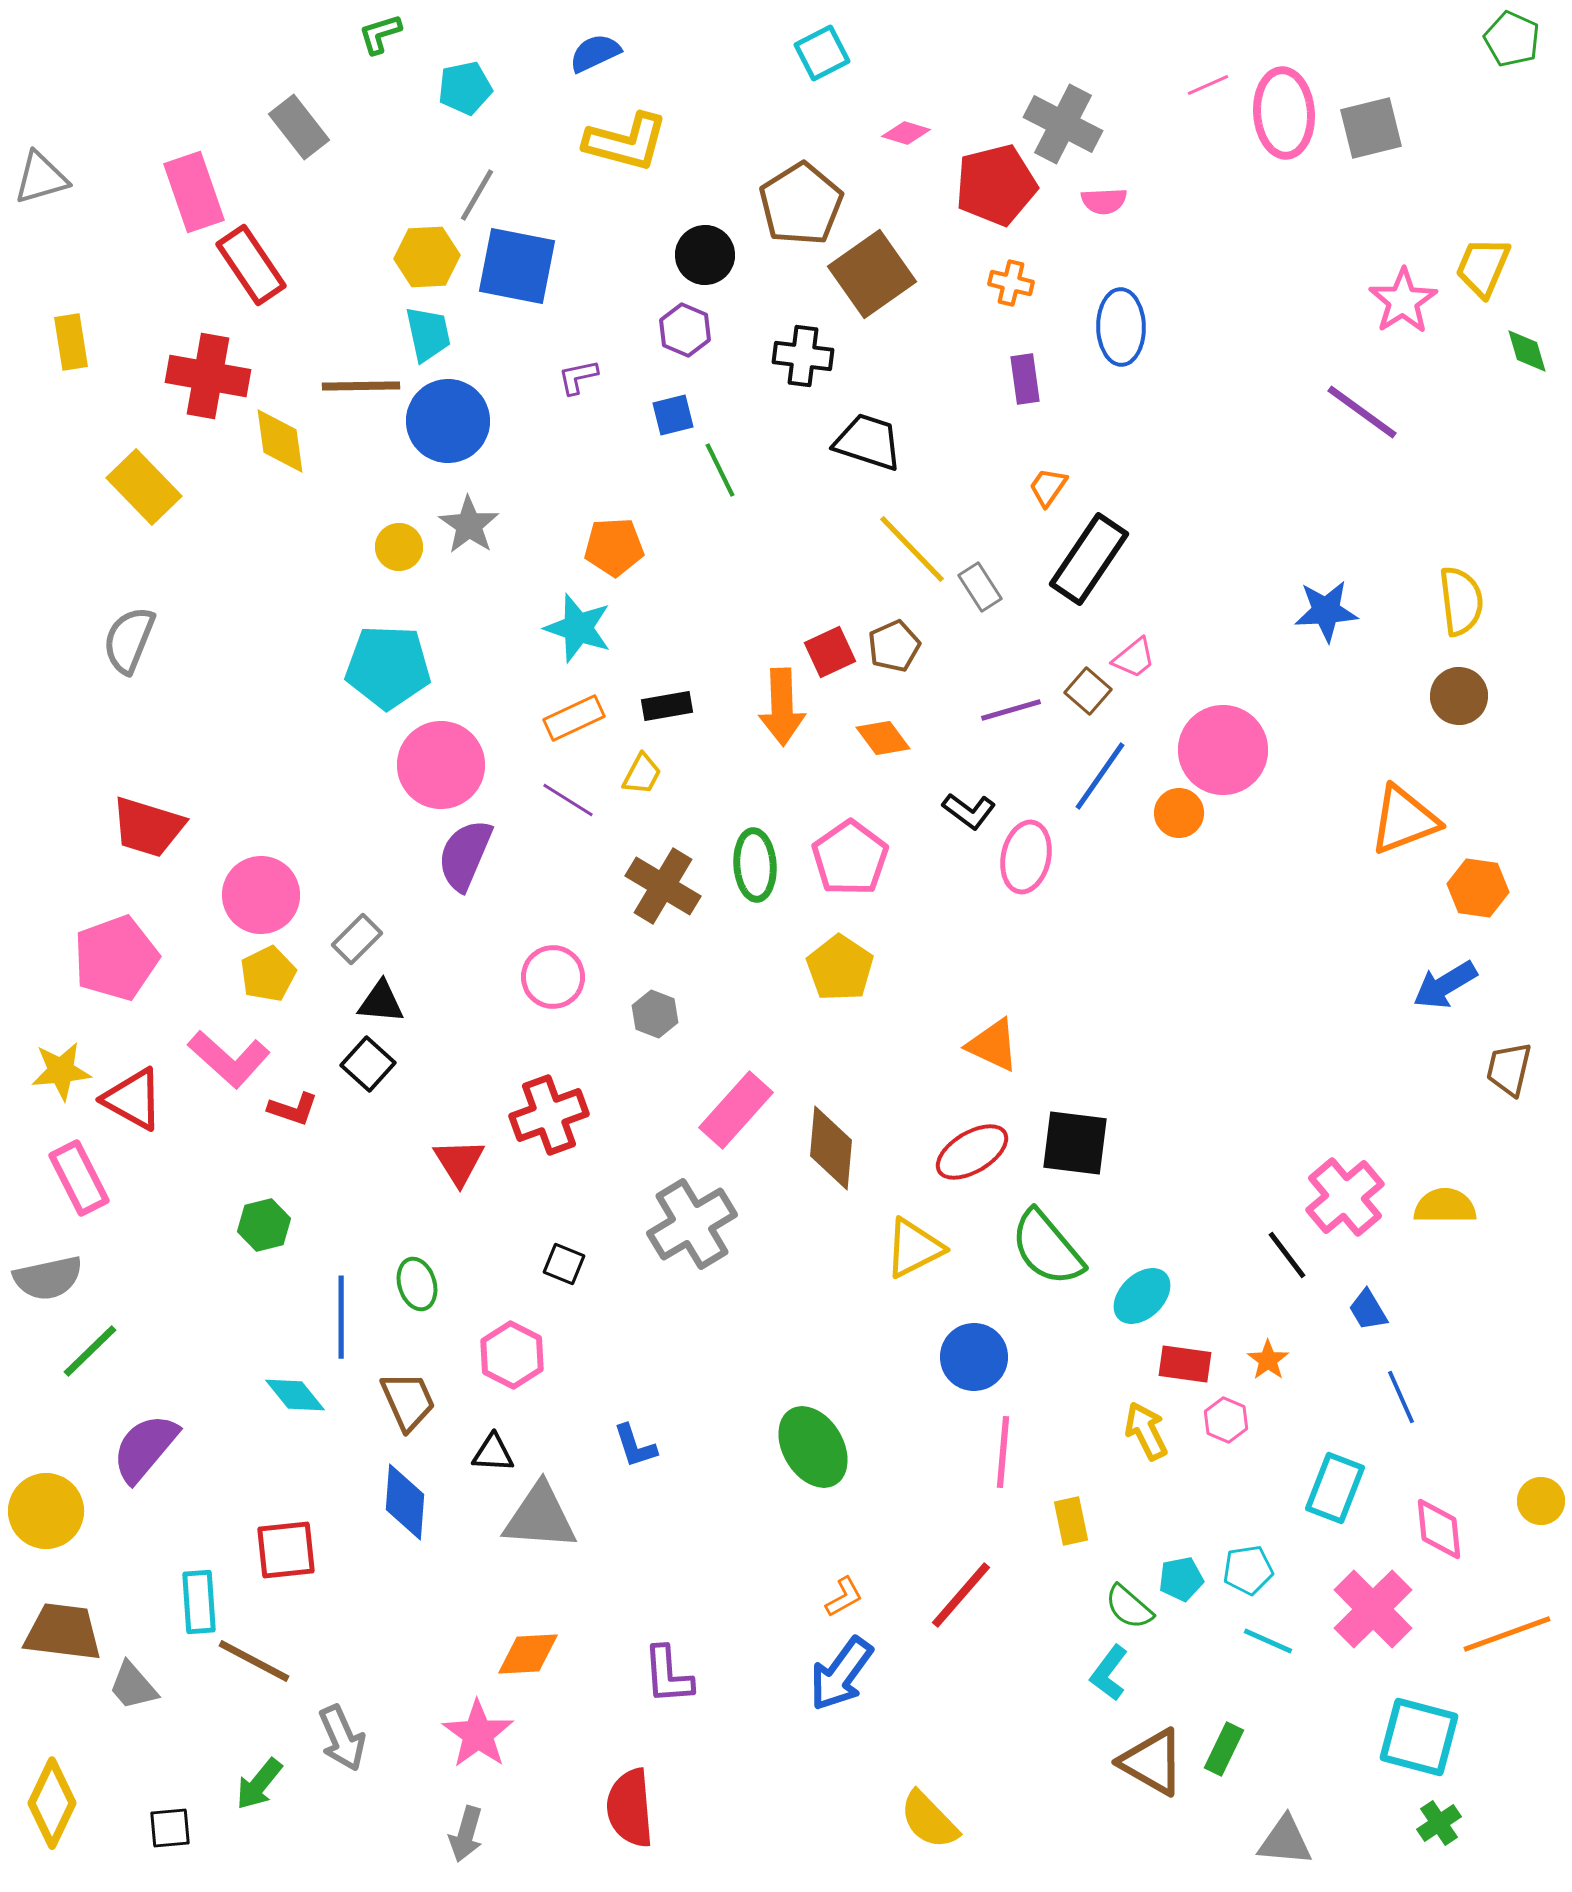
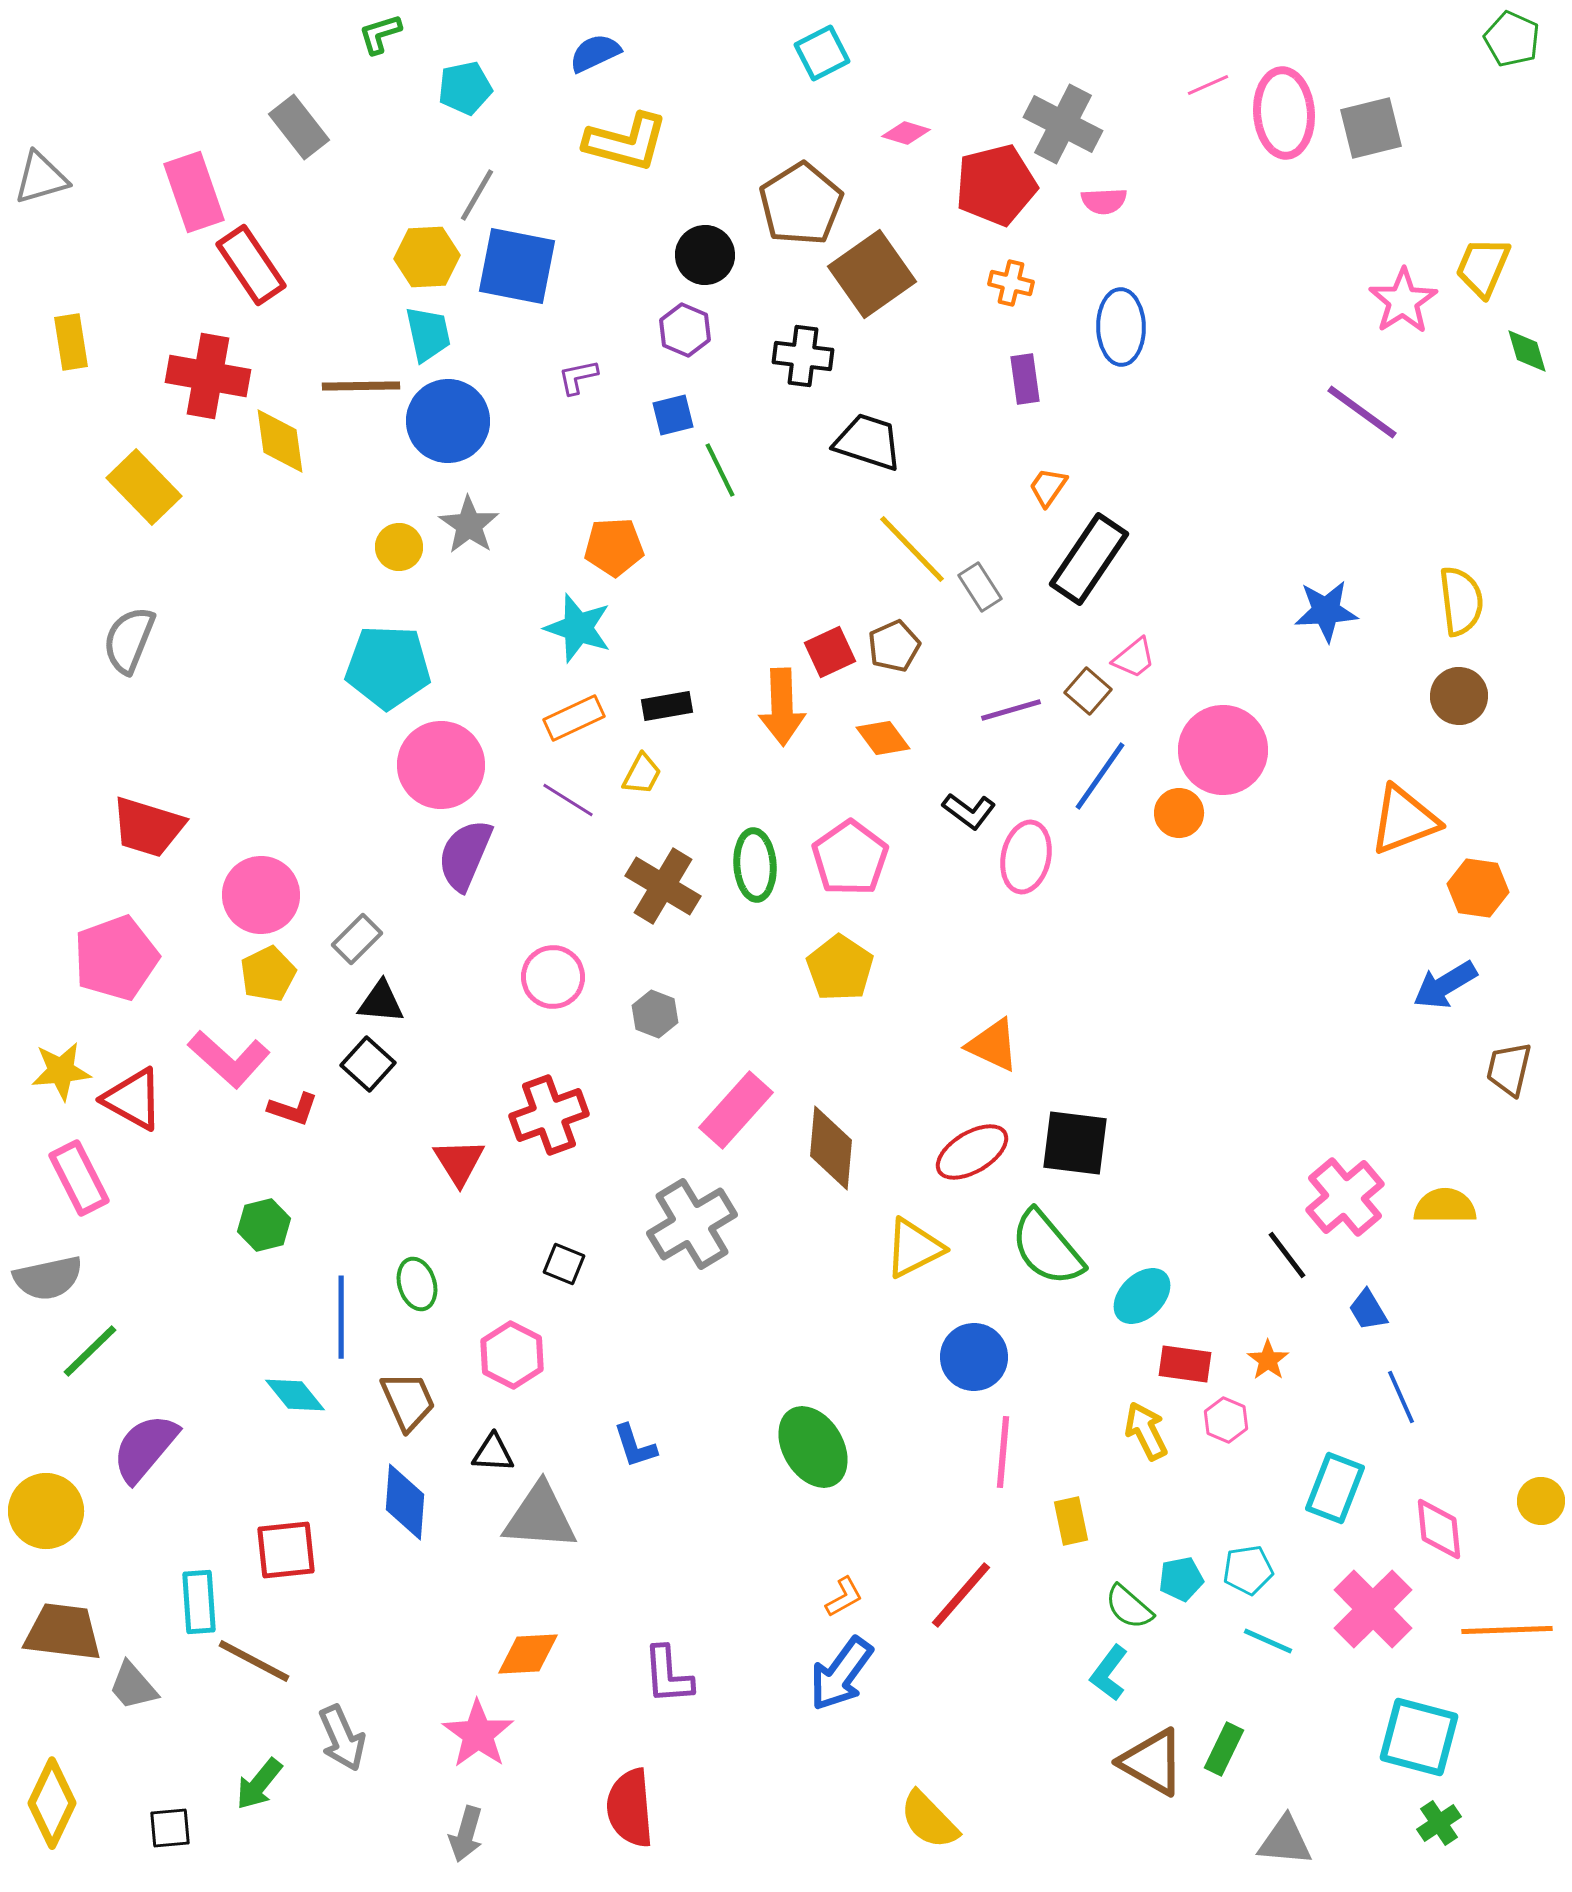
orange line at (1507, 1634): moved 4 px up; rotated 18 degrees clockwise
